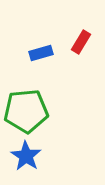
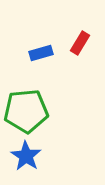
red rectangle: moved 1 px left, 1 px down
